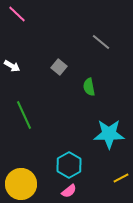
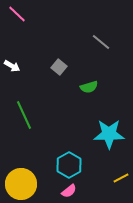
green semicircle: rotated 96 degrees counterclockwise
